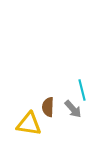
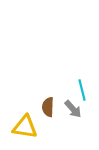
yellow triangle: moved 4 px left, 3 px down
